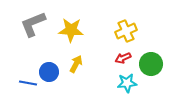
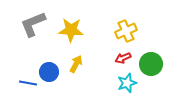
cyan star: rotated 12 degrees counterclockwise
